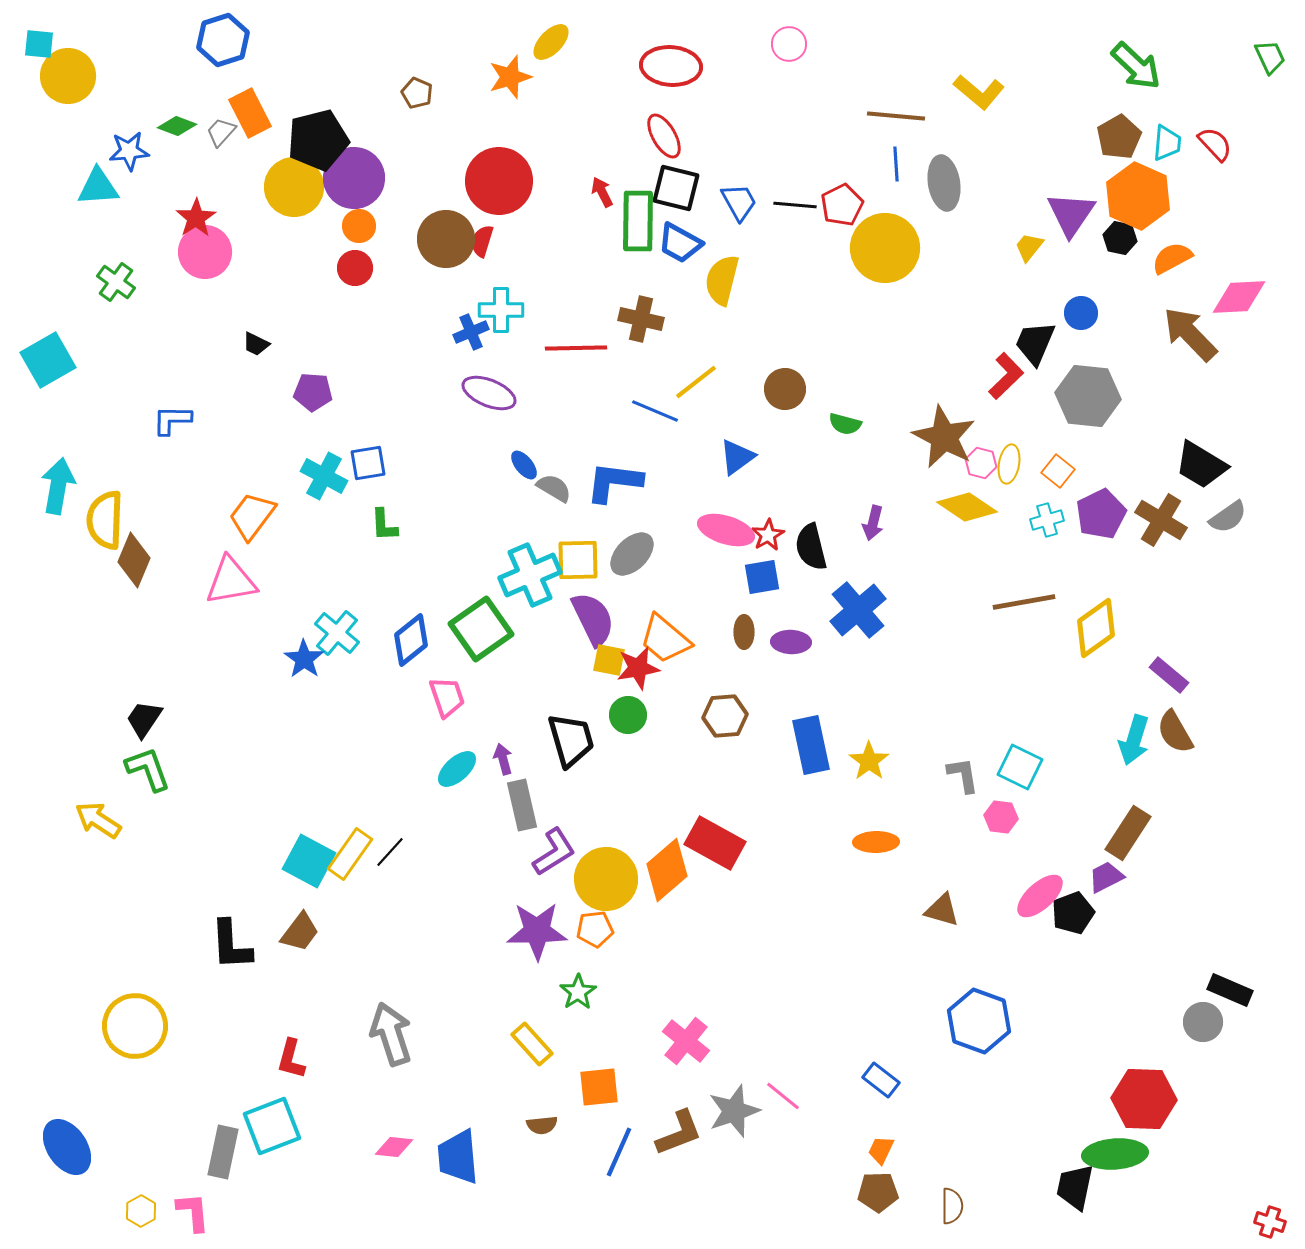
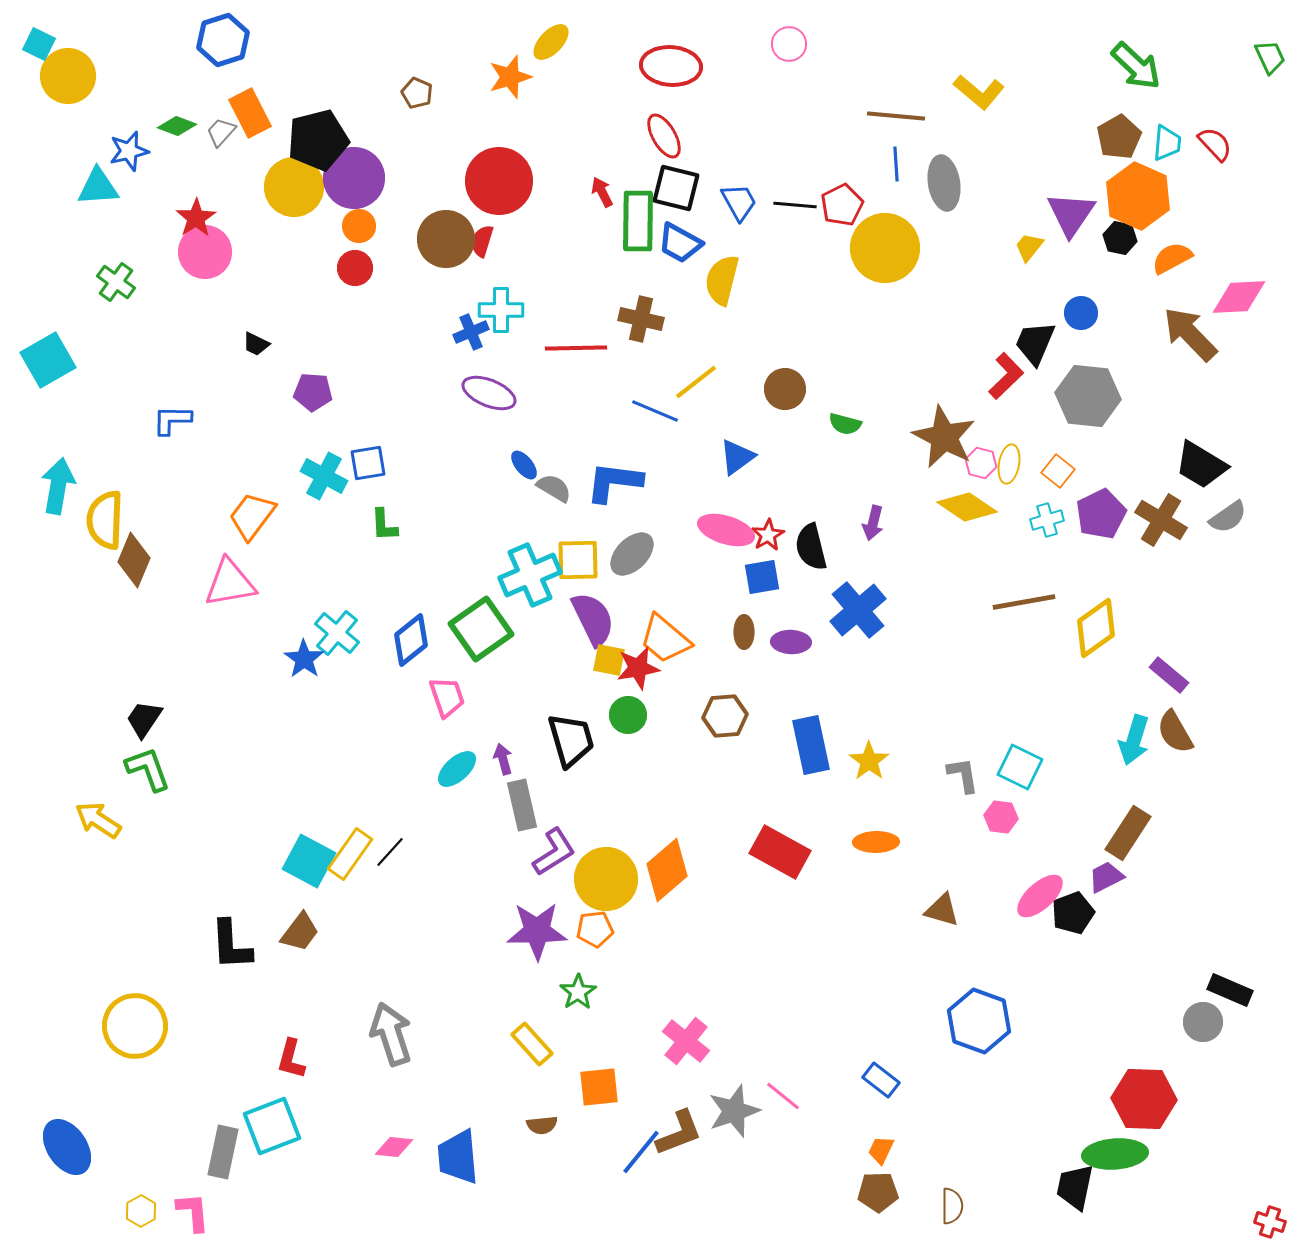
cyan square at (39, 44): rotated 20 degrees clockwise
blue star at (129, 151): rotated 9 degrees counterclockwise
pink triangle at (231, 581): moved 1 px left, 2 px down
red rectangle at (715, 843): moved 65 px right, 9 px down
blue line at (619, 1152): moved 22 px right; rotated 15 degrees clockwise
